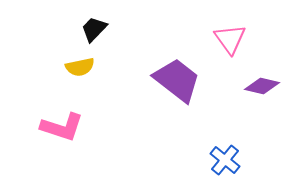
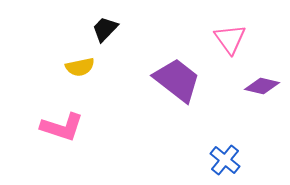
black trapezoid: moved 11 px right
